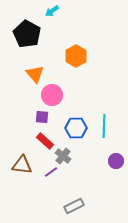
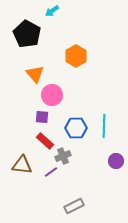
gray cross: rotated 28 degrees clockwise
